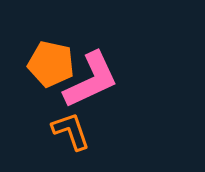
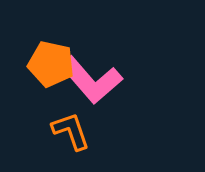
pink L-shape: rotated 74 degrees clockwise
